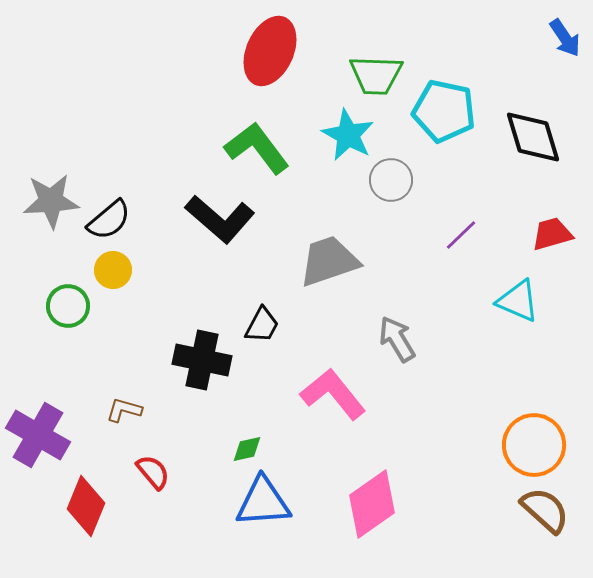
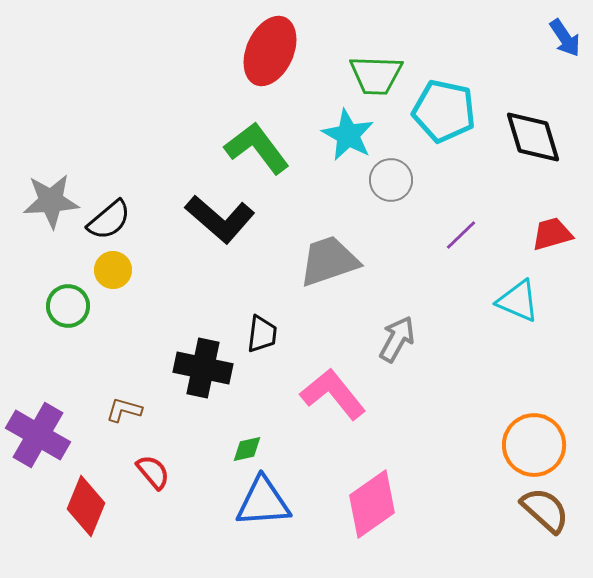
black trapezoid: moved 9 px down; rotated 21 degrees counterclockwise
gray arrow: rotated 60 degrees clockwise
black cross: moved 1 px right, 8 px down
